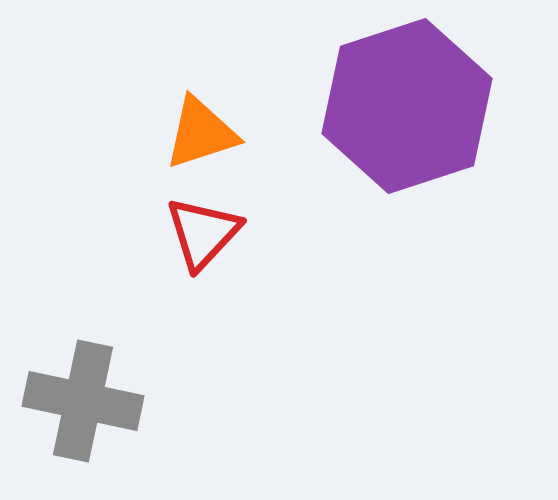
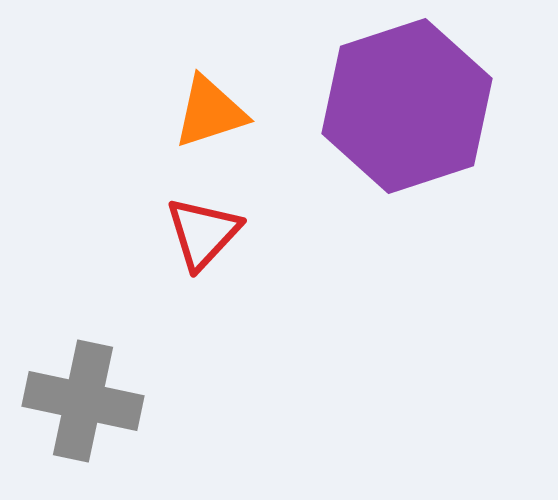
orange triangle: moved 9 px right, 21 px up
